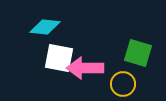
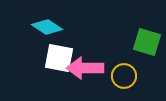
cyan diamond: moved 2 px right; rotated 28 degrees clockwise
green square: moved 9 px right, 11 px up
yellow circle: moved 1 px right, 8 px up
